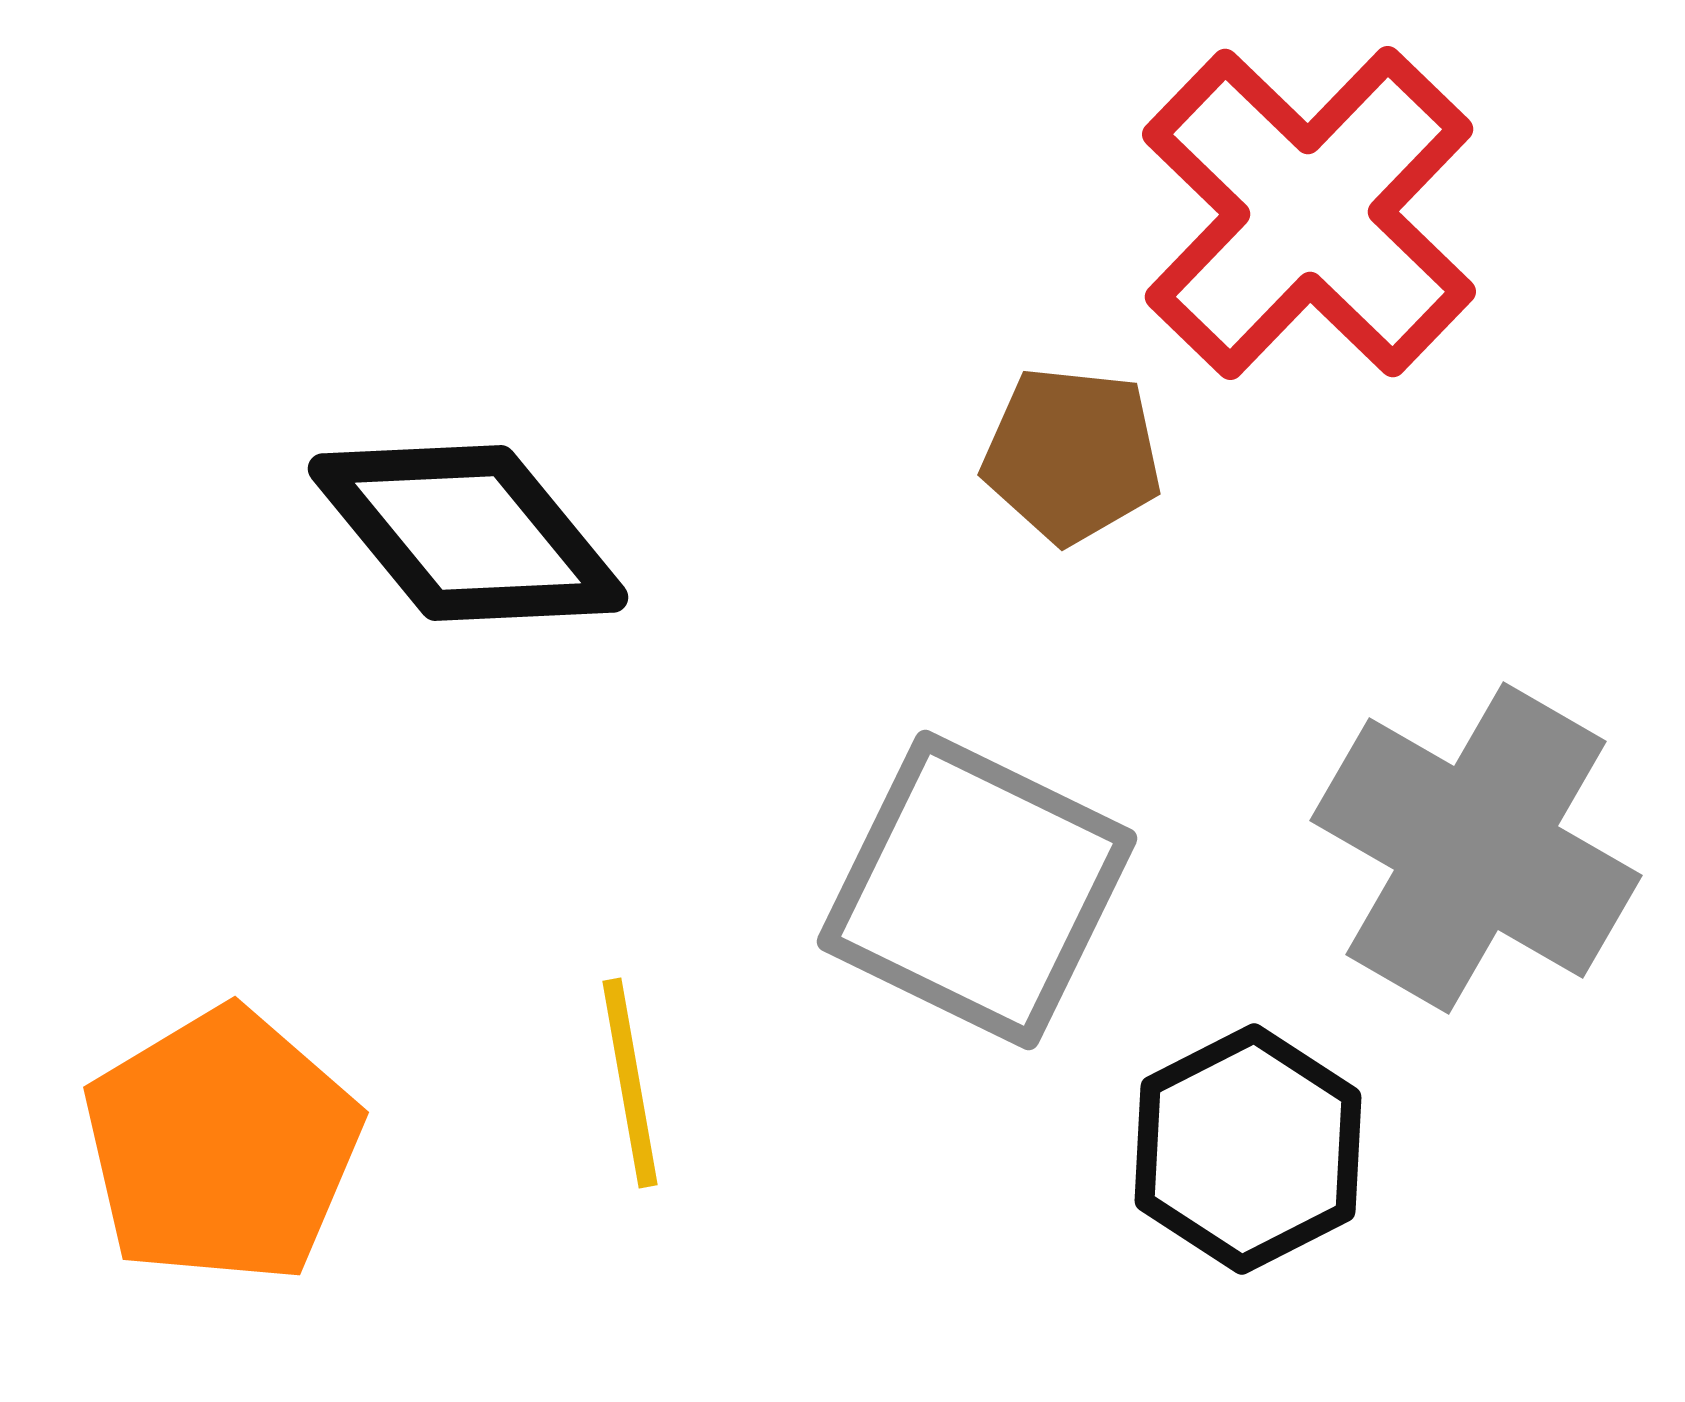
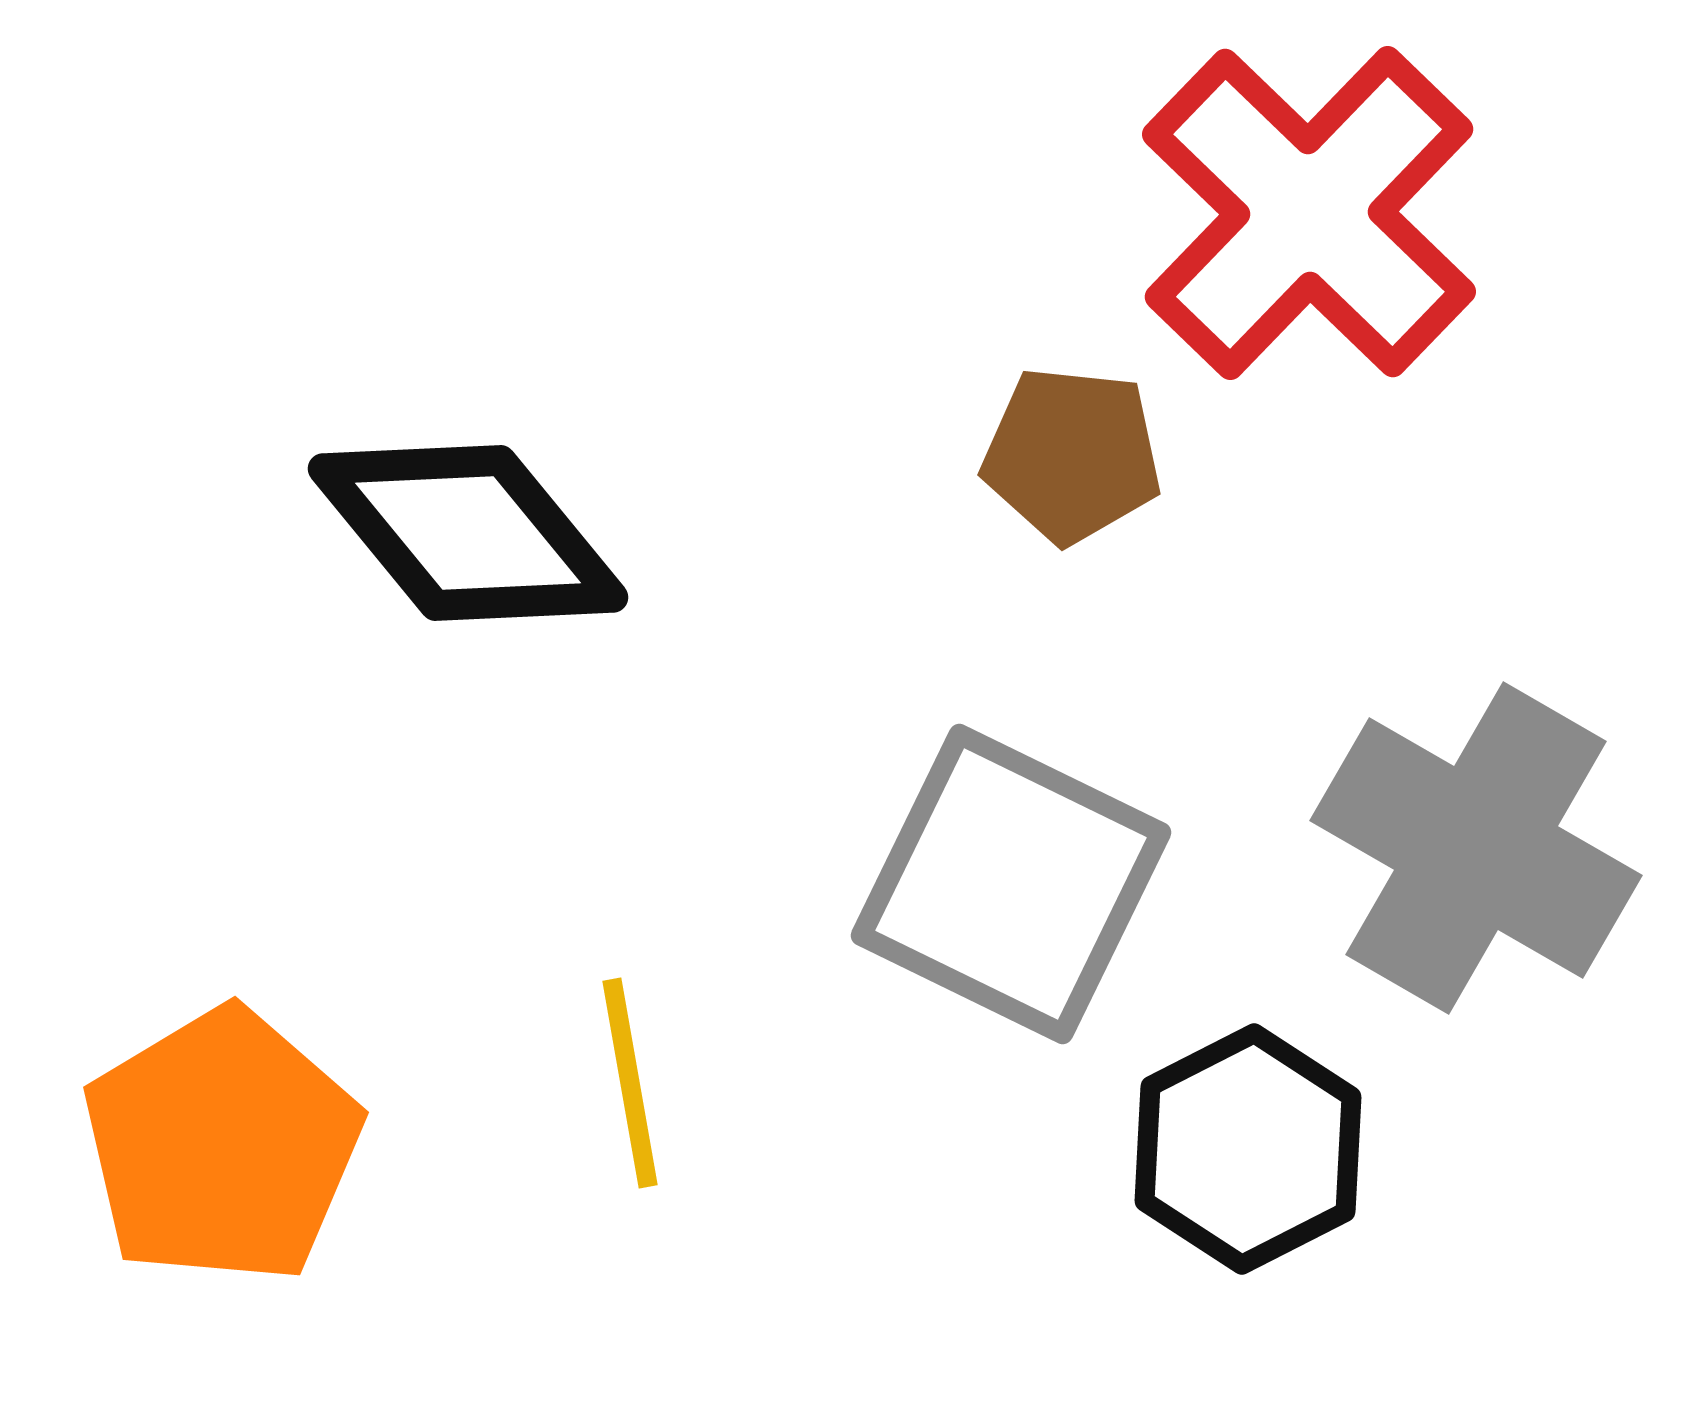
gray square: moved 34 px right, 6 px up
